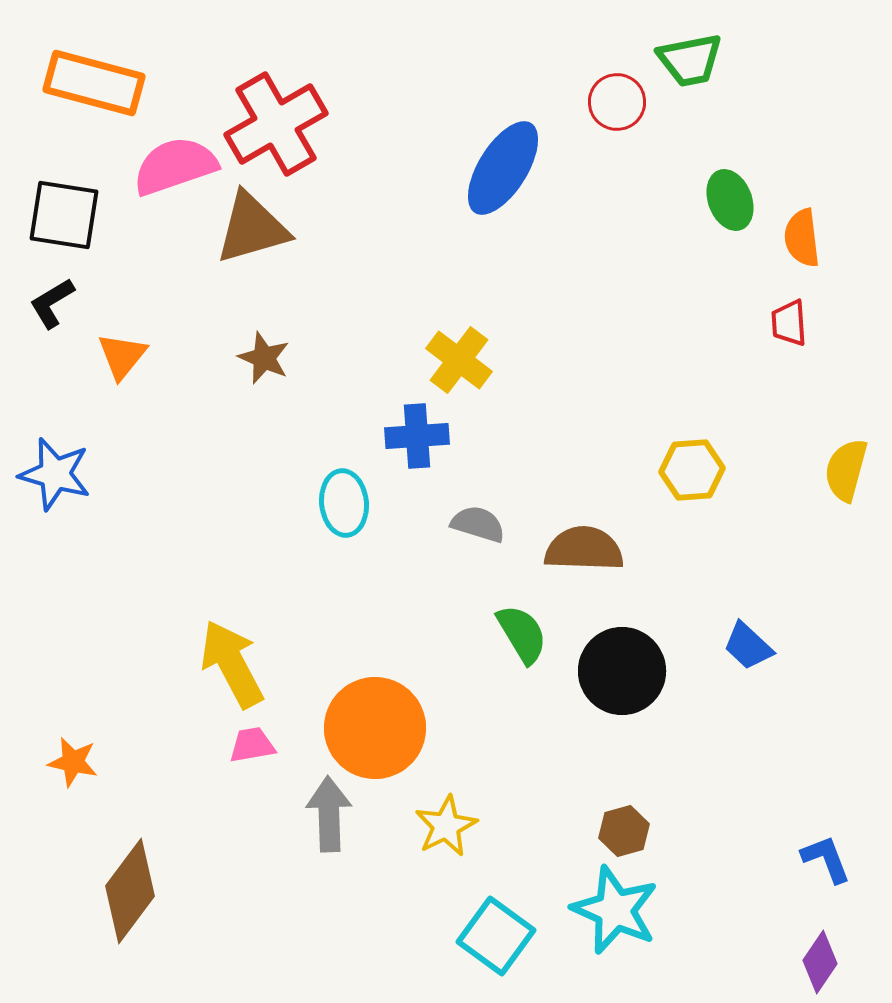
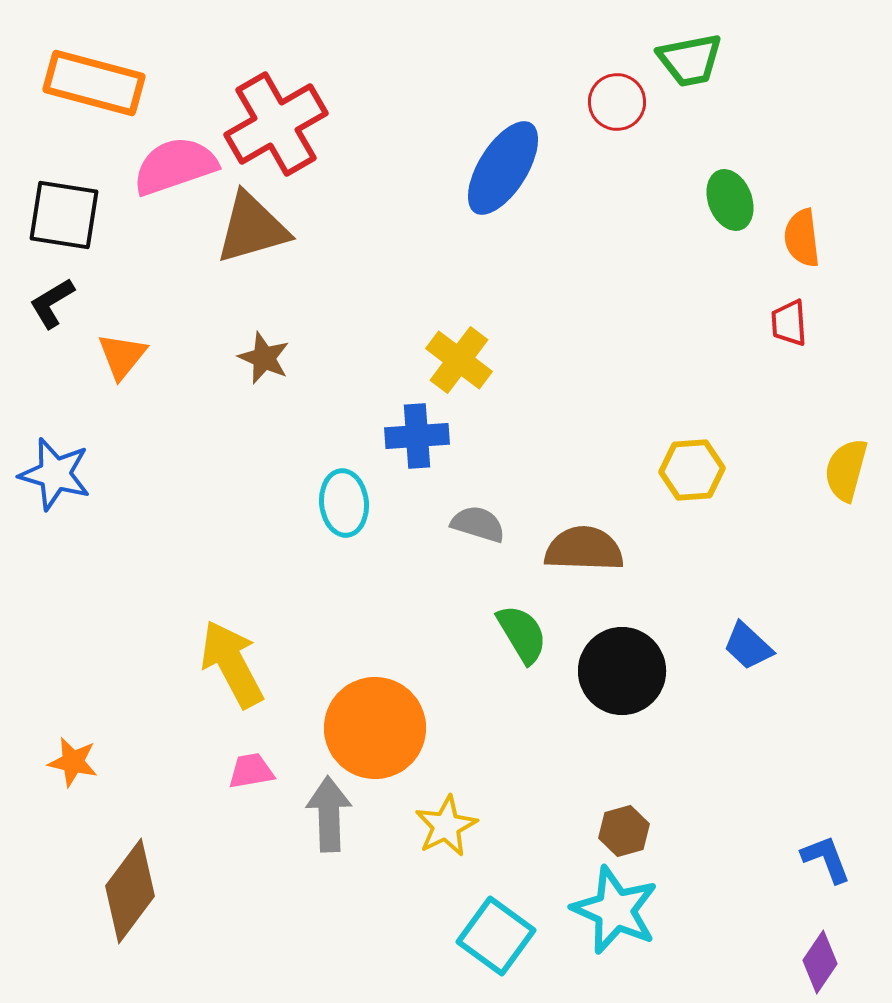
pink trapezoid: moved 1 px left, 26 px down
